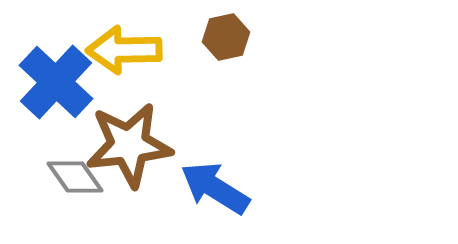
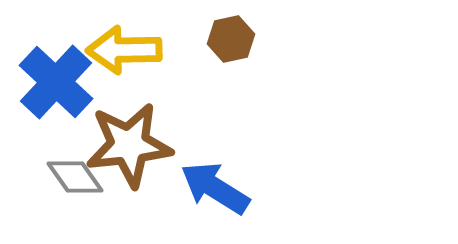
brown hexagon: moved 5 px right, 2 px down
